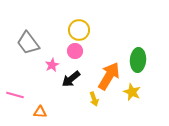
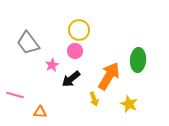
yellow star: moved 3 px left, 12 px down
